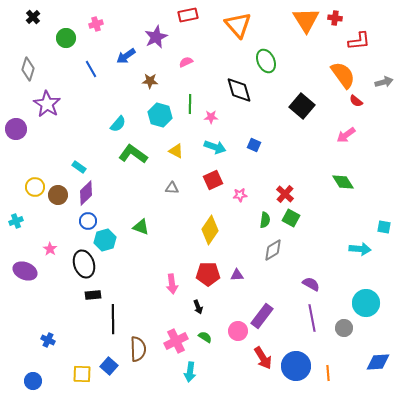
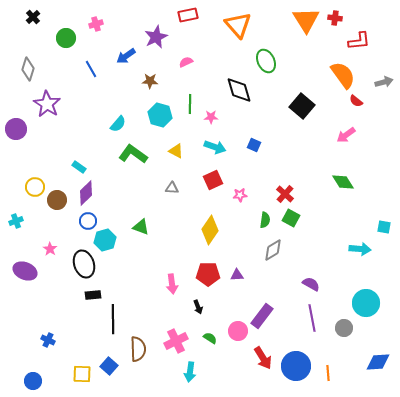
brown circle at (58, 195): moved 1 px left, 5 px down
green semicircle at (205, 337): moved 5 px right, 1 px down
